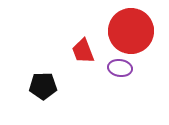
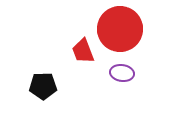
red circle: moved 11 px left, 2 px up
purple ellipse: moved 2 px right, 5 px down
